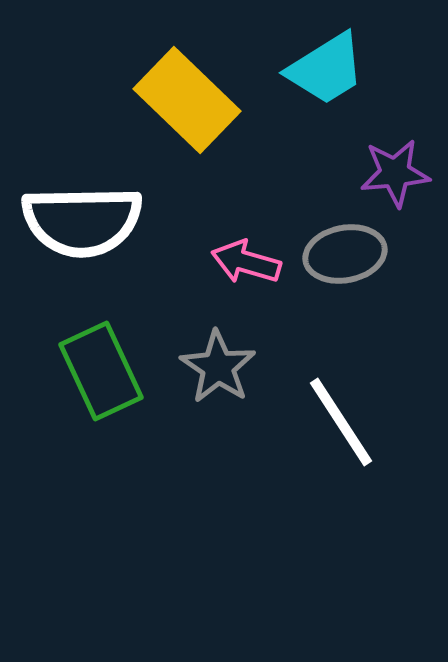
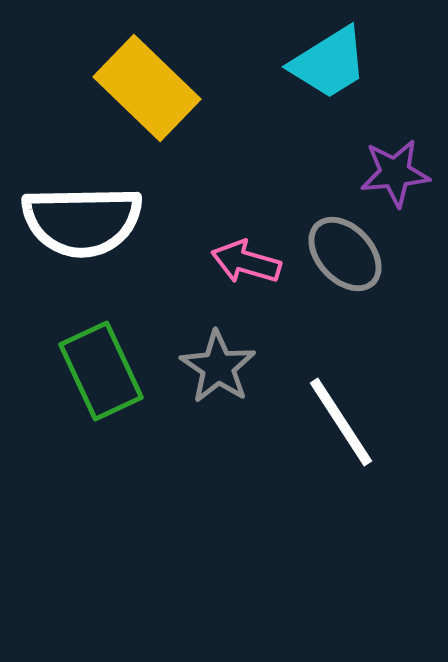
cyan trapezoid: moved 3 px right, 6 px up
yellow rectangle: moved 40 px left, 12 px up
gray ellipse: rotated 58 degrees clockwise
